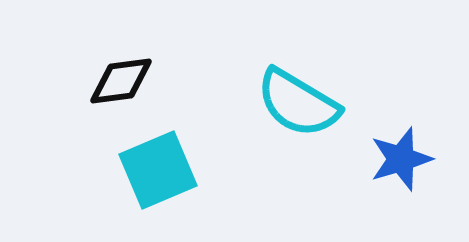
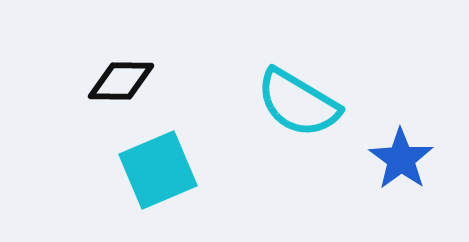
black diamond: rotated 8 degrees clockwise
blue star: rotated 20 degrees counterclockwise
